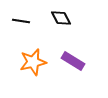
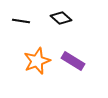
black diamond: rotated 20 degrees counterclockwise
orange star: moved 4 px right, 1 px up; rotated 8 degrees counterclockwise
